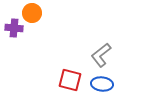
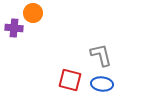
orange circle: moved 1 px right
gray L-shape: rotated 115 degrees clockwise
